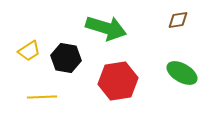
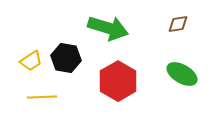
brown diamond: moved 4 px down
green arrow: moved 2 px right
yellow trapezoid: moved 2 px right, 10 px down
green ellipse: moved 1 px down
red hexagon: rotated 21 degrees counterclockwise
